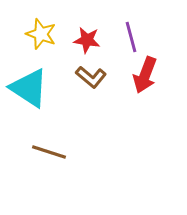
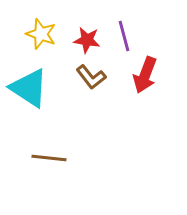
purple line: moved 7 px left, 1 px up
brown L-shape: rotated 12 degrees clockwise
brown line: moved 6 px down; rotated 12 degrees counterclockwise
